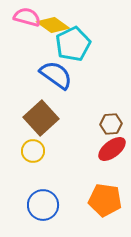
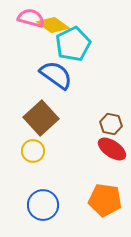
pink semicircle: moved 4 px right, 1 px down
brown hexagon: rotated 15 degrees clockwise
red ellipse: rotated 72 degrees clockwise
